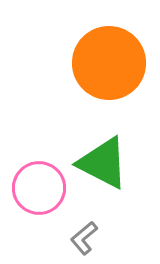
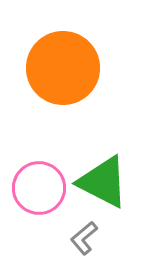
orange circle: moved 46 px left, 5 px down
green triangle: moved 19 px down
